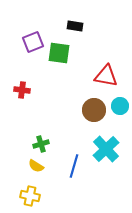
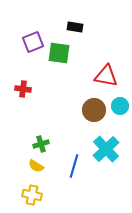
black rectangle: moved 1 px down
red cross: moved 1 px right, 1 px up
yellow cross: moved 2 px right, 1 px up
